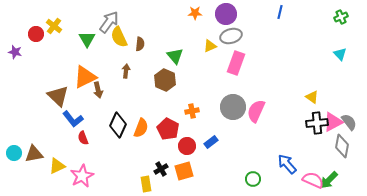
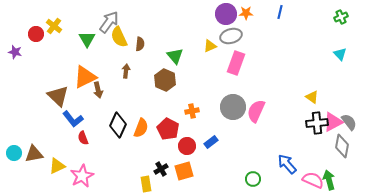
orange star at (195, 13): moved 51 px right
green arrow at (329, 180): rotated 120 degrees clockwise
